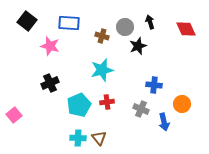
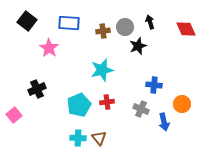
brown cross: moved 1 px right, 5 px up; rotated 24 degrees counterclockwise
pink star: moved 1 px left, 2 px down; rotated 18 degrees clockwise
black cross: moved 13 px left, 6 px down
